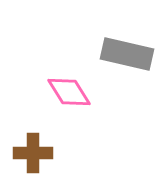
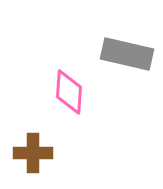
pink diamond: rotated 36 degrees clockwise
